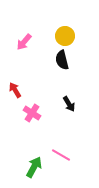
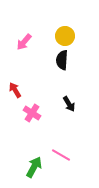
black semicircle: rotated 18 degrees clockwise
